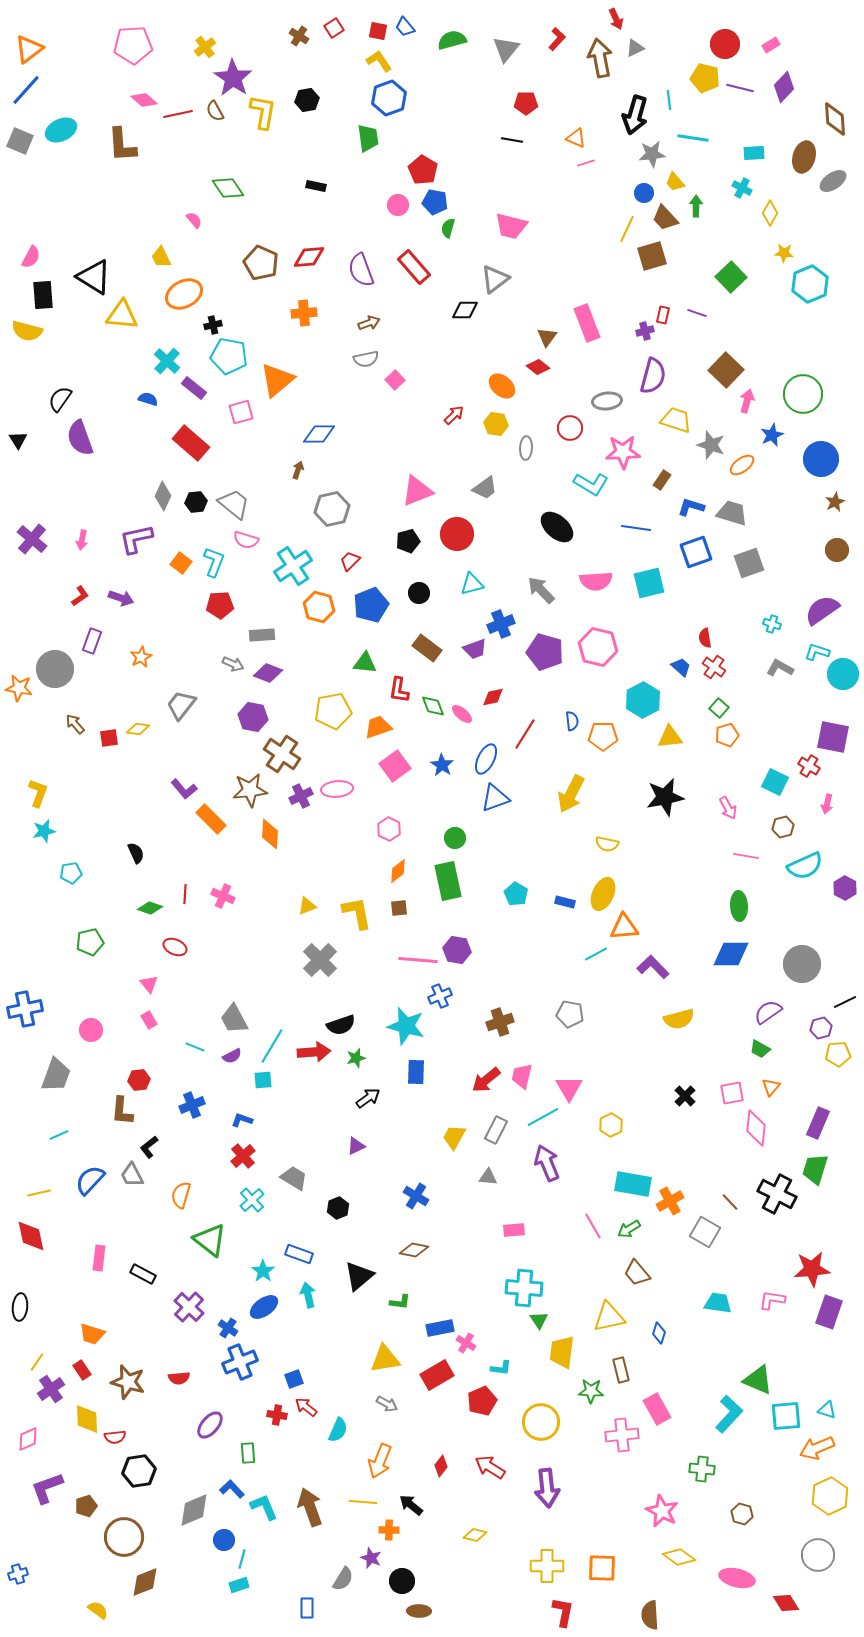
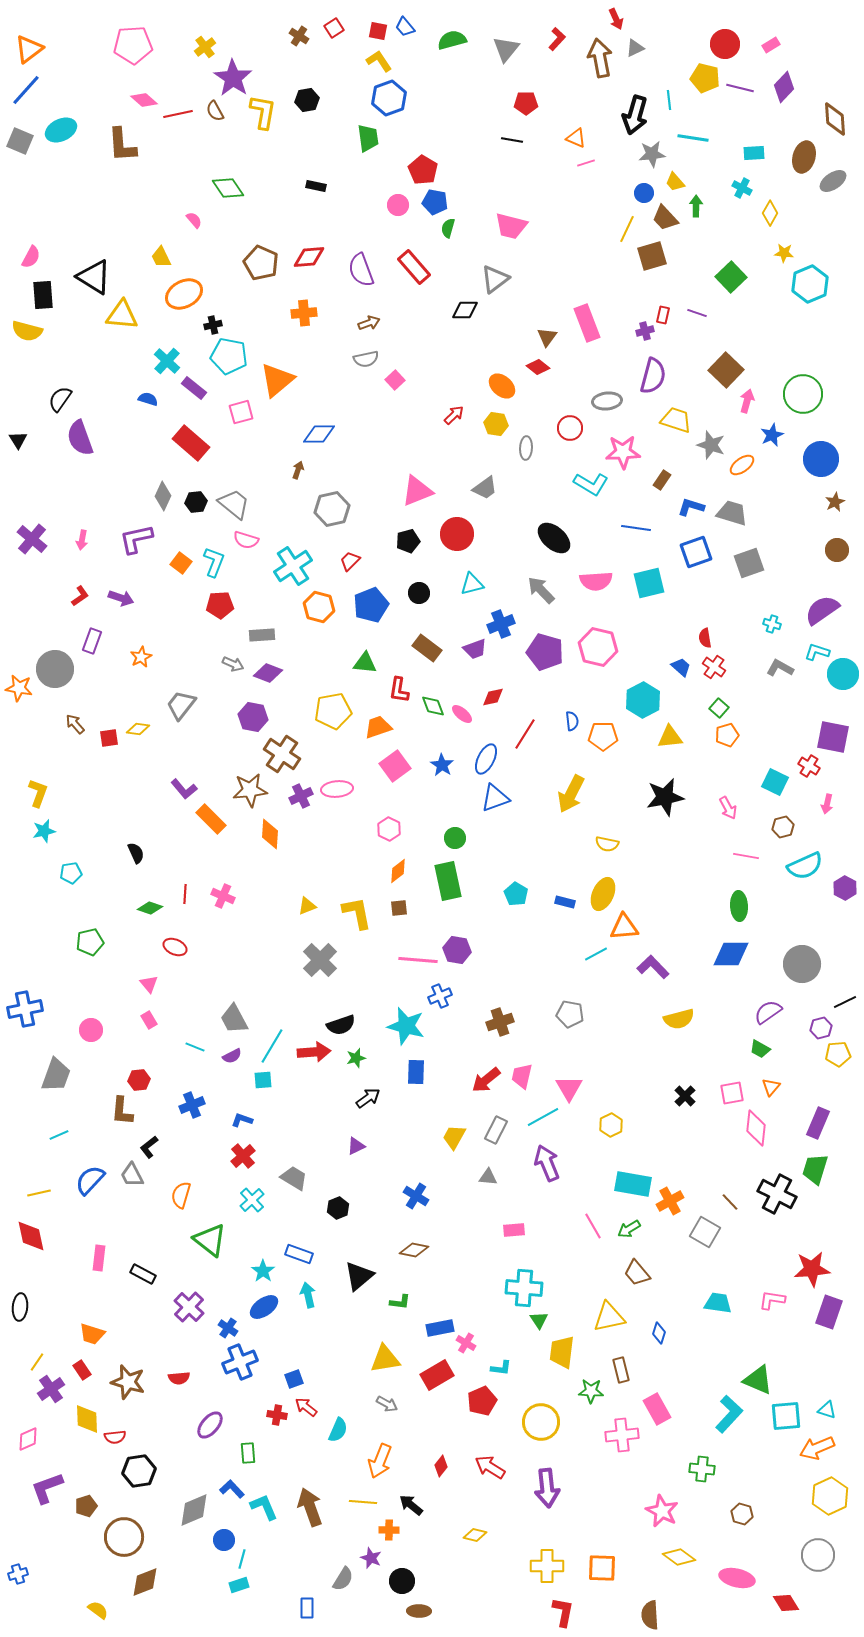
black ellipse at (557, 527): moved 3 px left, 11 px down
